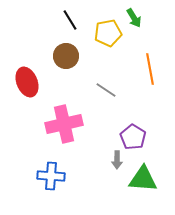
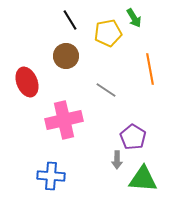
pink cross: moved 4 px up
